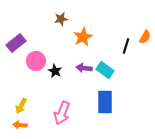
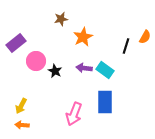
pink arrow: moved 12 px right, 1 px down
orange arrow: moved 2 px right
